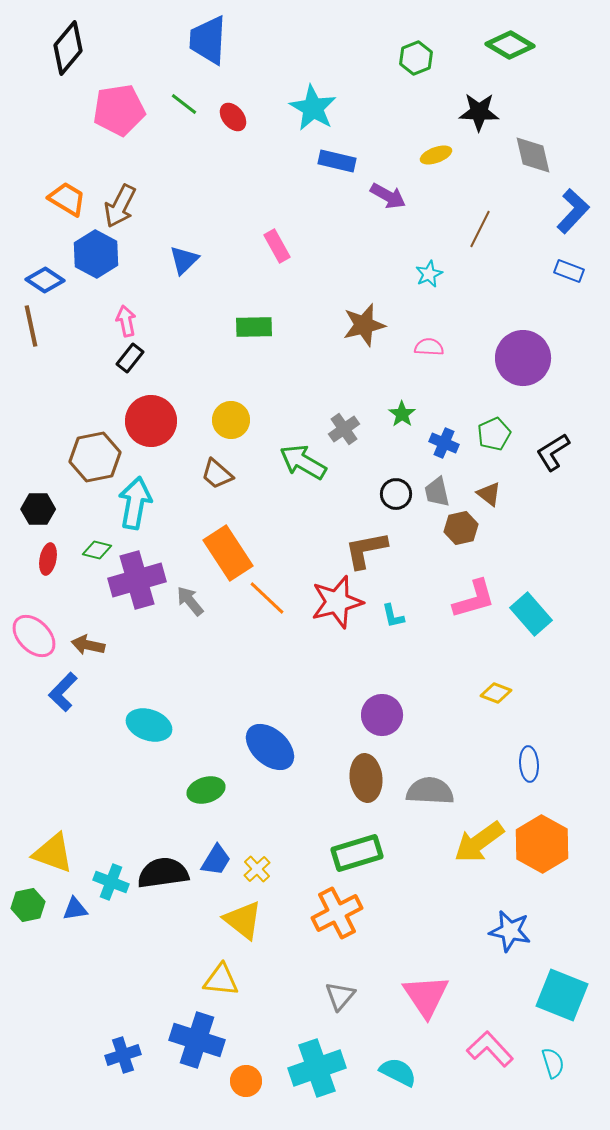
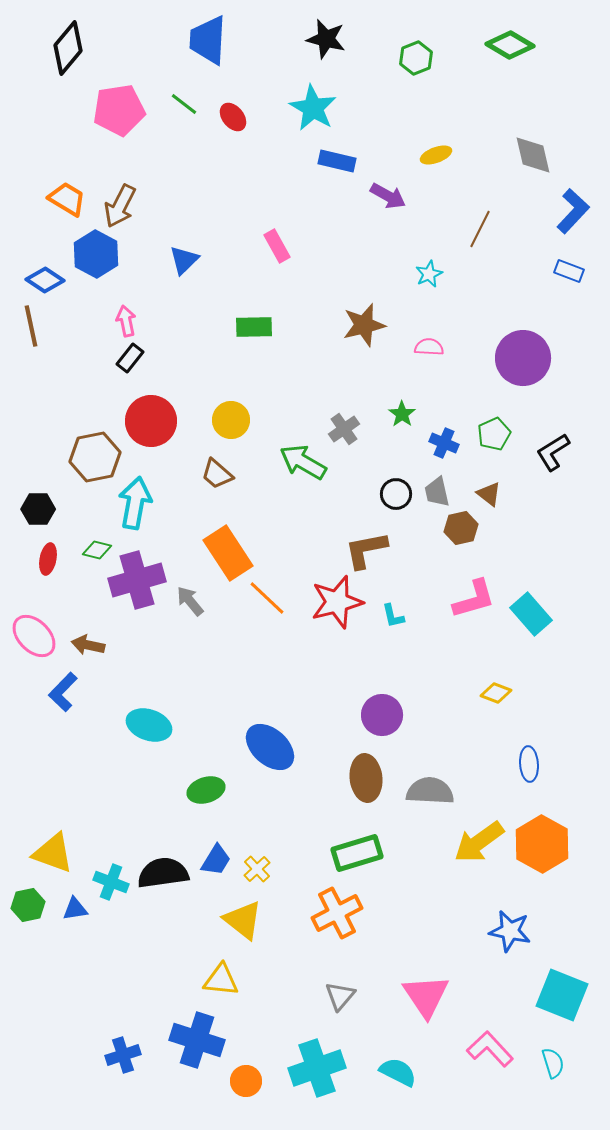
black star at (479, 112): moved 153 px left, 73 px up; rotated 12 degrees clockwise
